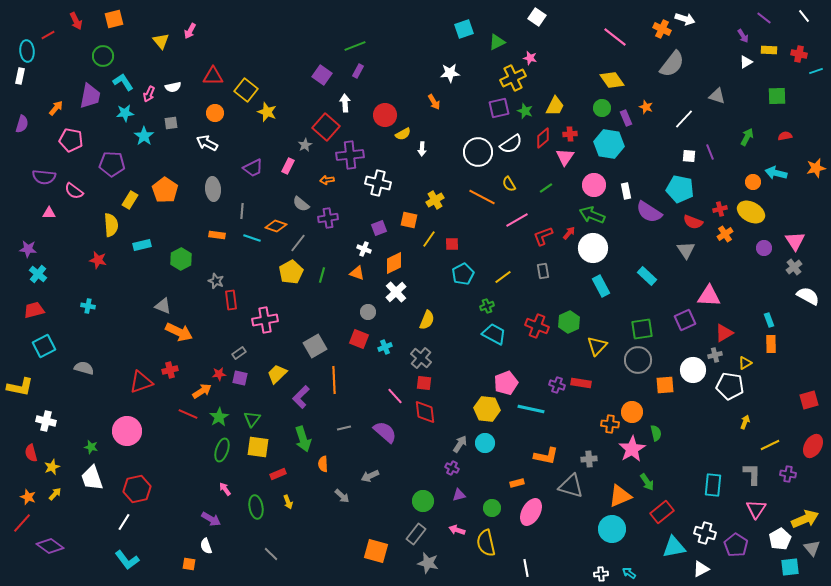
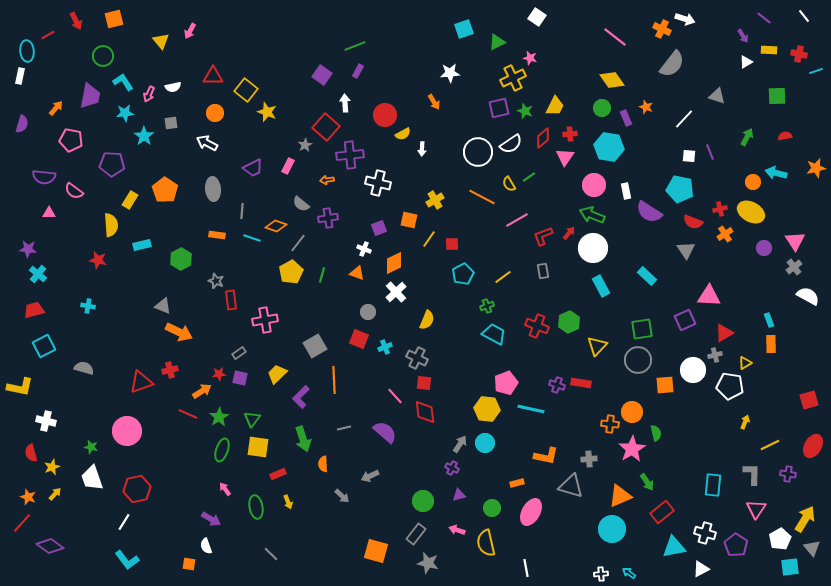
cyan hexagon at (609, 144): moved 3 px down
green line at (546, 188): moved 17 px left, 11 px up
gray cross at (421, 358): moved 4 px left; rotated 15 degrees counterclockwise
yellow arrow at (805, 519): rotated 36 degrees counterclockwise
